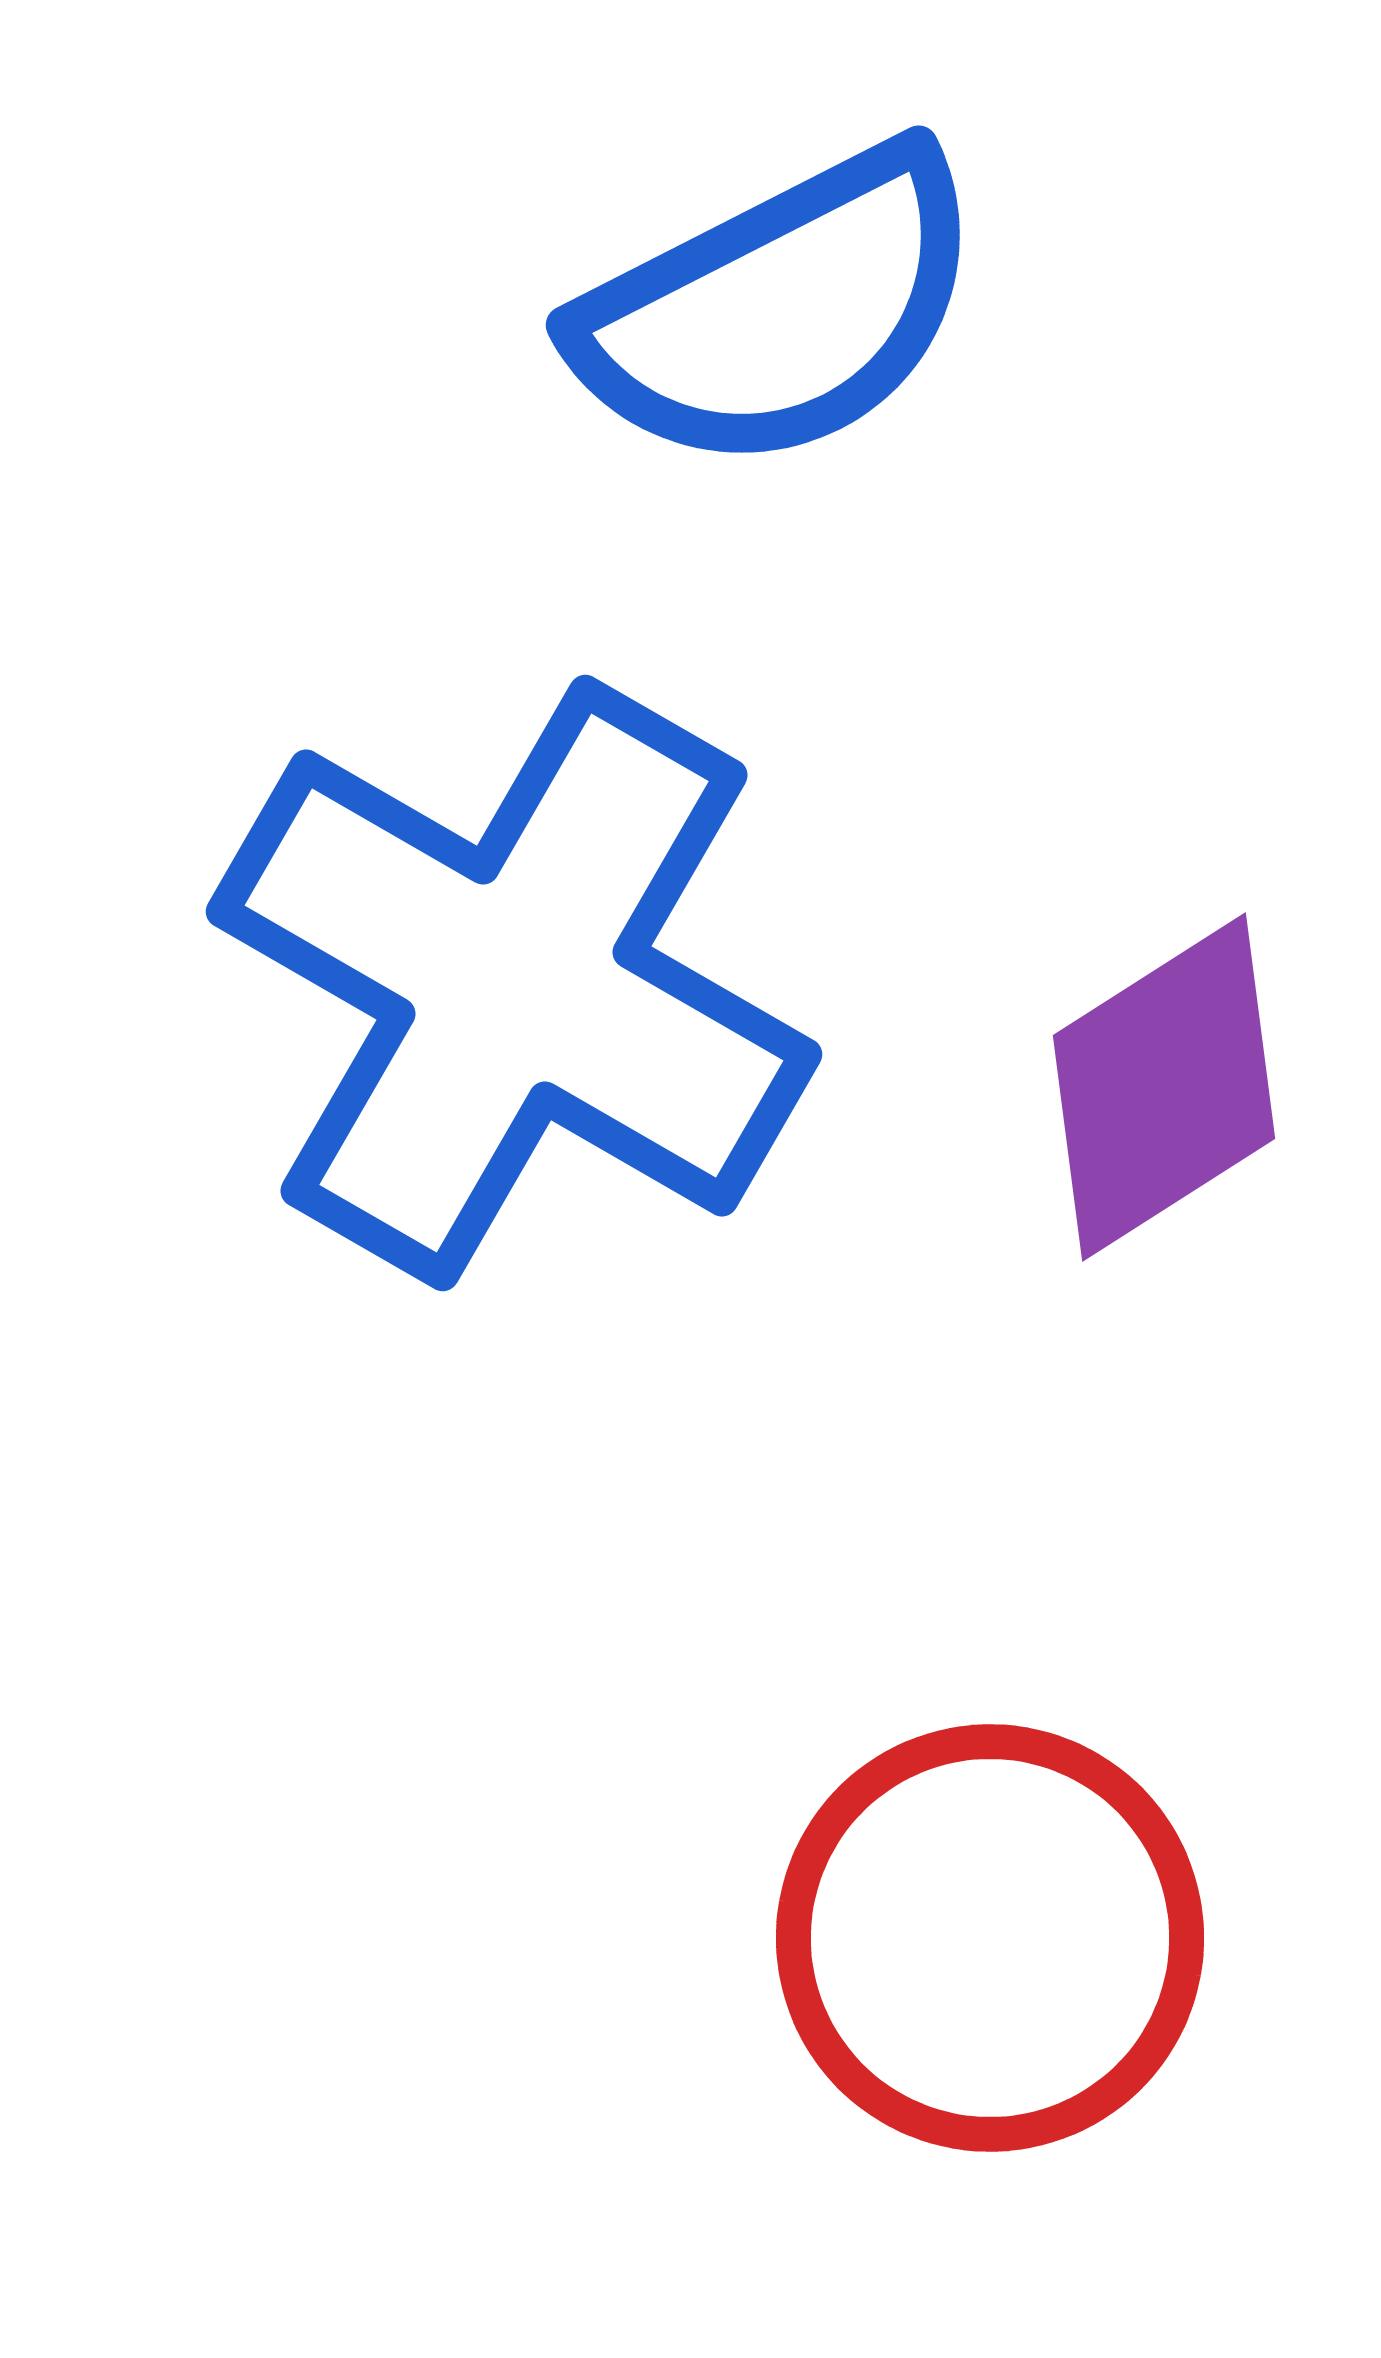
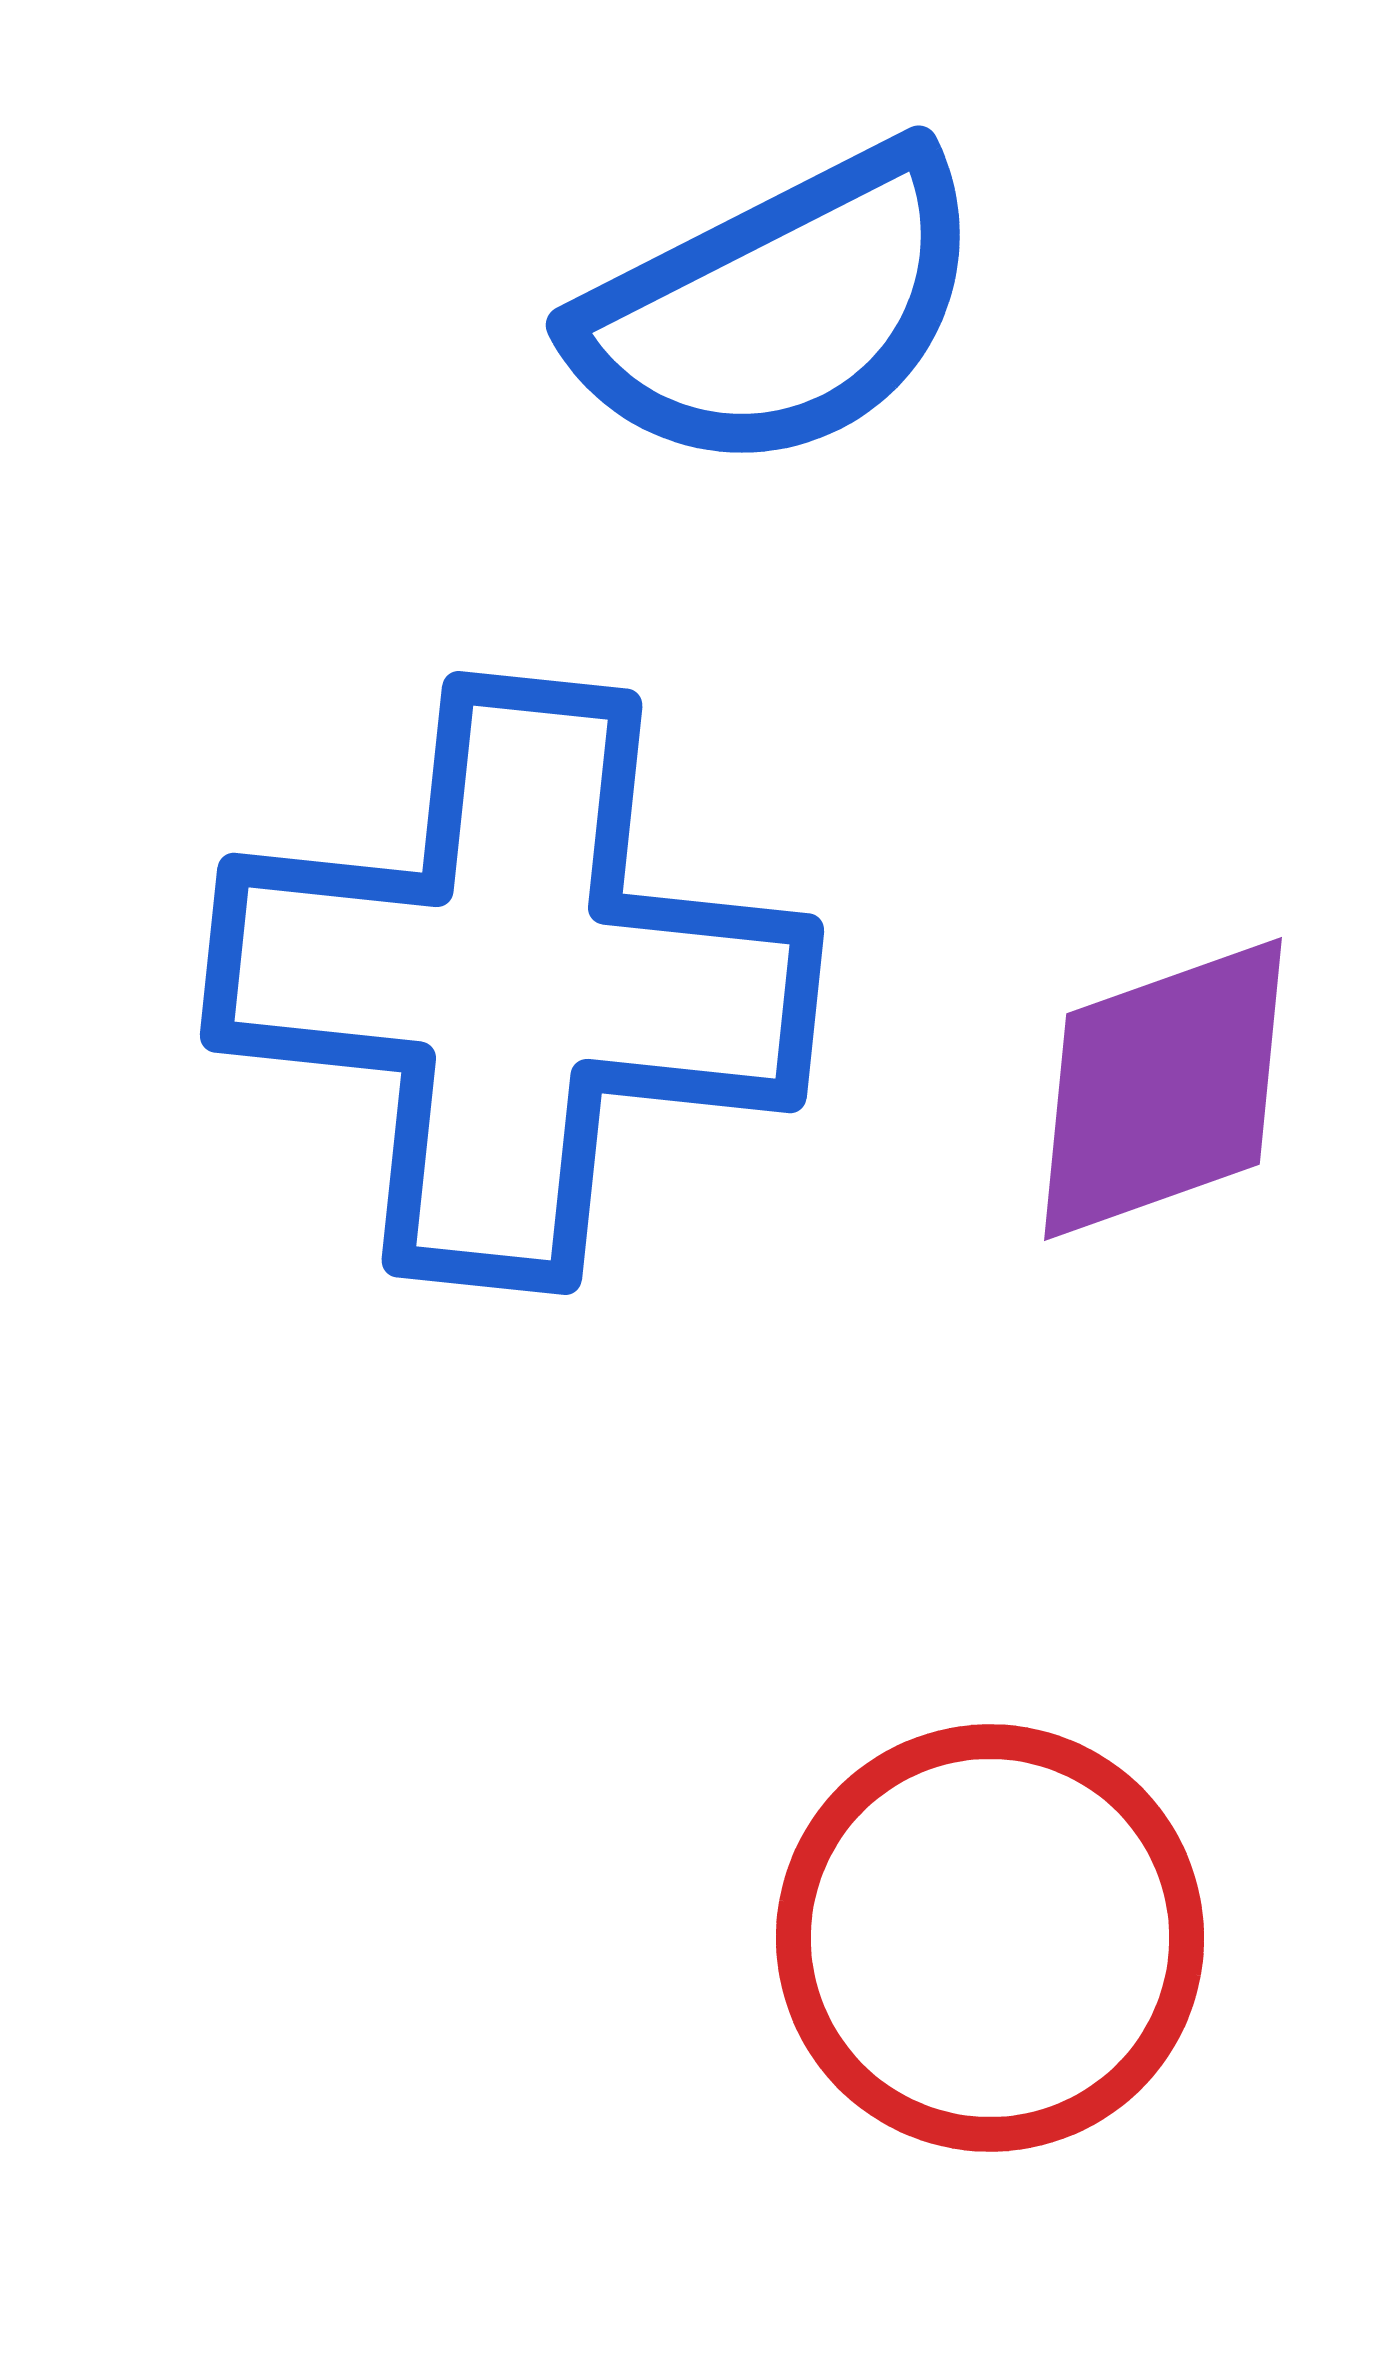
blue cross: moved 2 px left; rotated 24 degrees counterclockwise
purple diamond: moved 1 px left, 2 px down; rotated 13 degrees clockwise
